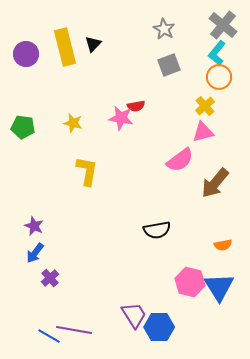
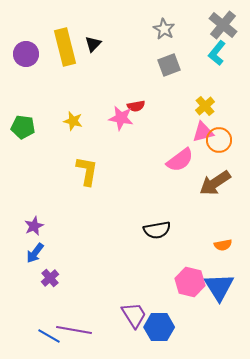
orange circle: moved 63 px down
yellow star: moved 2 px up
brown arrow: rotated 16 degrees clockwise
purple star: rotated 24 degrees clockwise
